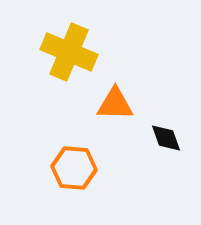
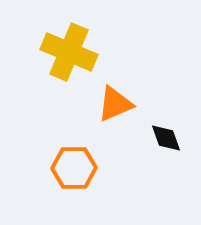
orange triangle: rotated 24 degrees counterclockwise
orange hexagon: rotated 6 degrees counterclockwise
